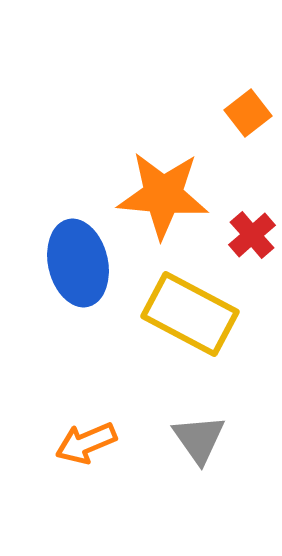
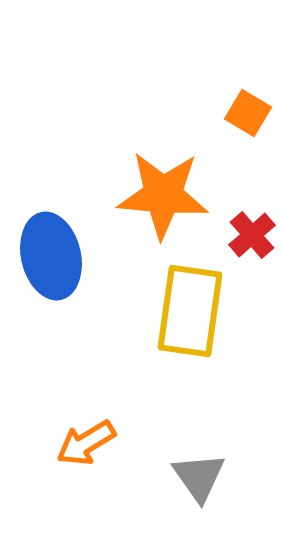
orange square: rotated 21 degrees counterclockwise
blue ellipse: moved 27 px left, 7 px up
yellow rectangle: moved 3 px up; rotated 70 degrees clockwise
gray triangle: moved 38 px down
orange arrow: rotated 8 degrees counterclockwise
